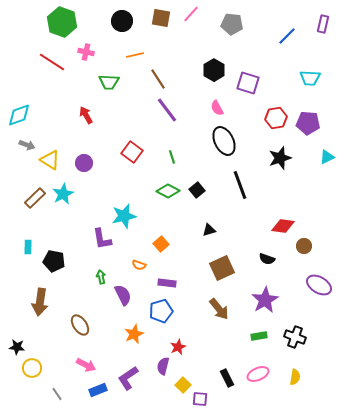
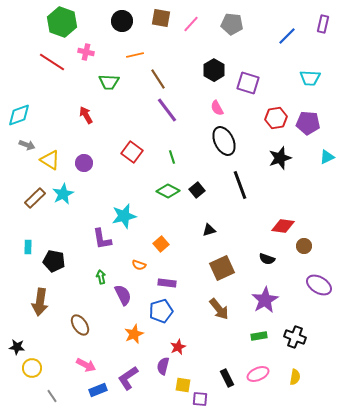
pink line at (191, 14): moved 10 px down
yellow square at (183, 385): rotated 35 degrees counterclockwise
gray line at (57, 394): moved 5 px left, 2 px down
